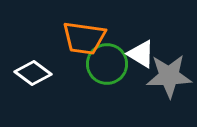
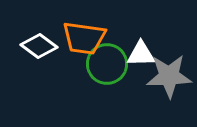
white triangle: rotated 32 degrees counterclockwise
white diamond: moved 6 px right, 27 px up
